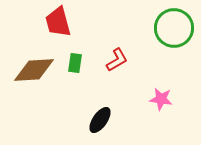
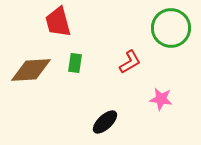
green circle: moved 3 px left
red L-shape: moved 13 px right, 2 px down
brown diamond: moved 3 px left
black ellipse: moved 5 px right, 2 px down; rotated 12 degrees clockwise
